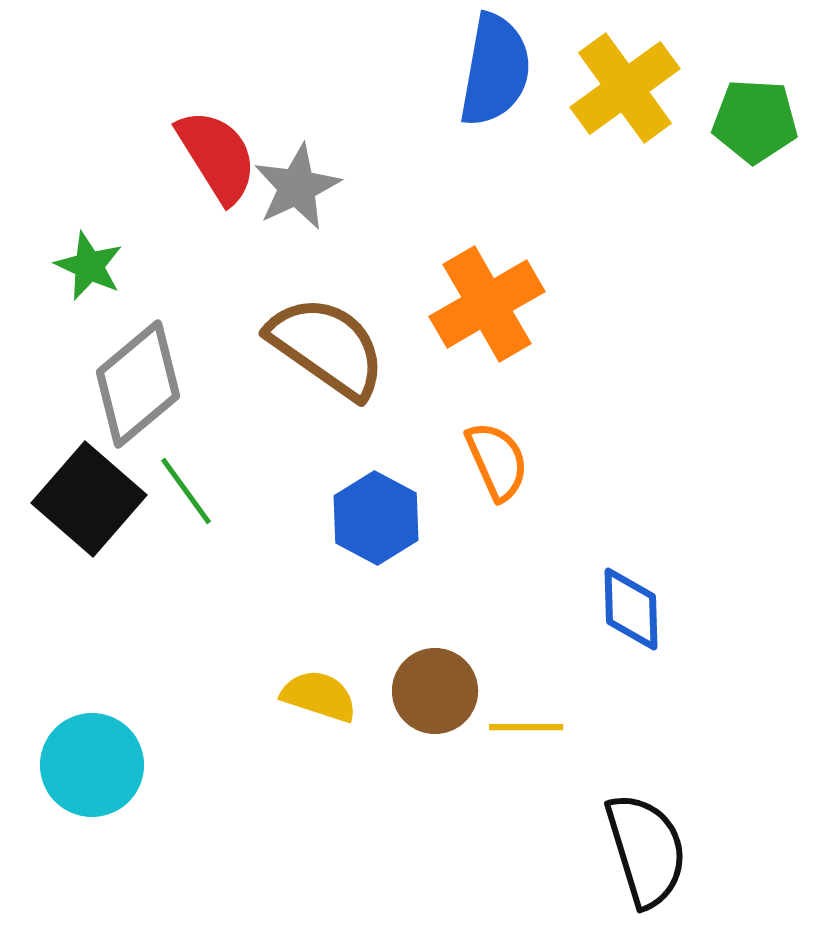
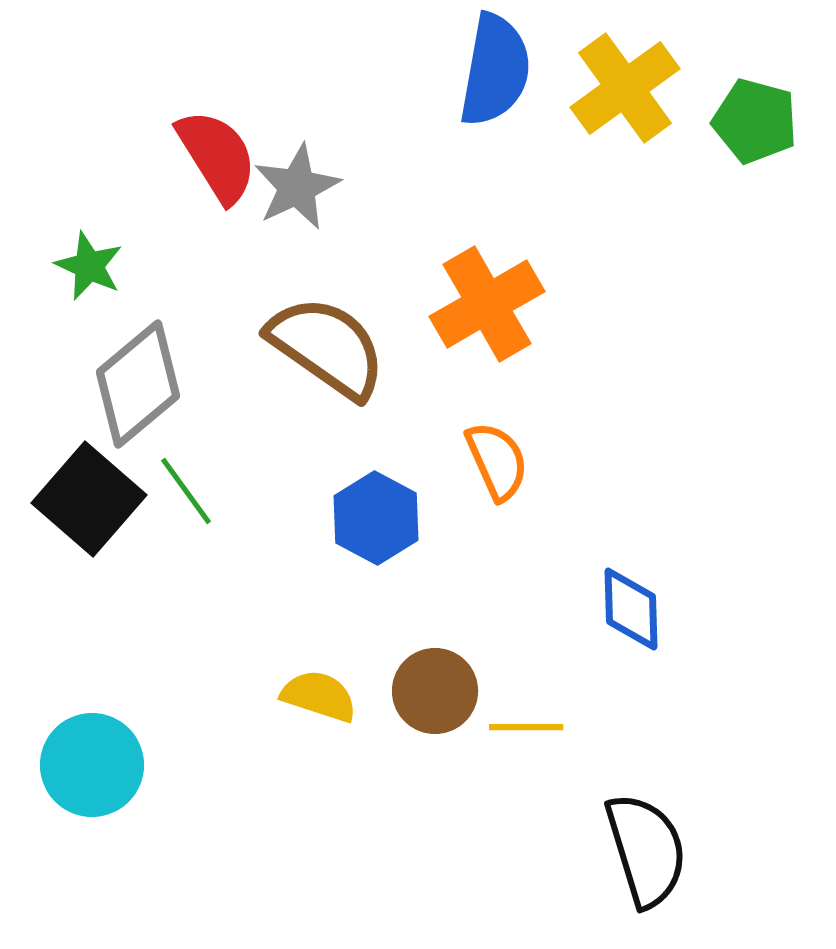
green pentagon: rotated 12 degrees clockwise
